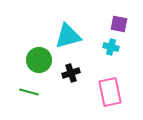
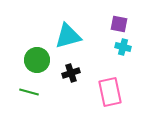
cyan cross: moved 12 px right
green circle: moved 2 px left
